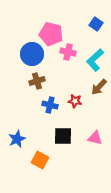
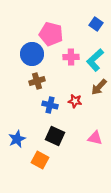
pink cross: moved 3 px right, 5 px down; rotated 14 degrees counterclockwise
black square: moved 8 px left; rotated 24 degrees clockwise
